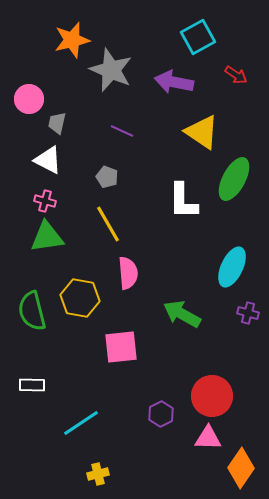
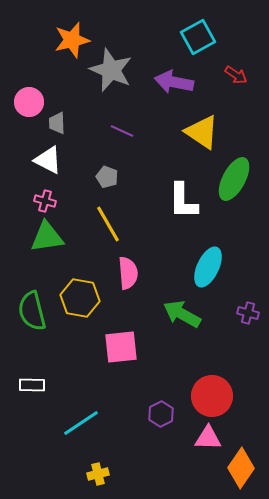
pink circle: moved 3 px down
gray trapezoid: rotated 15 degrees counterclockwise
cyan ellipse: moved 24 px left
